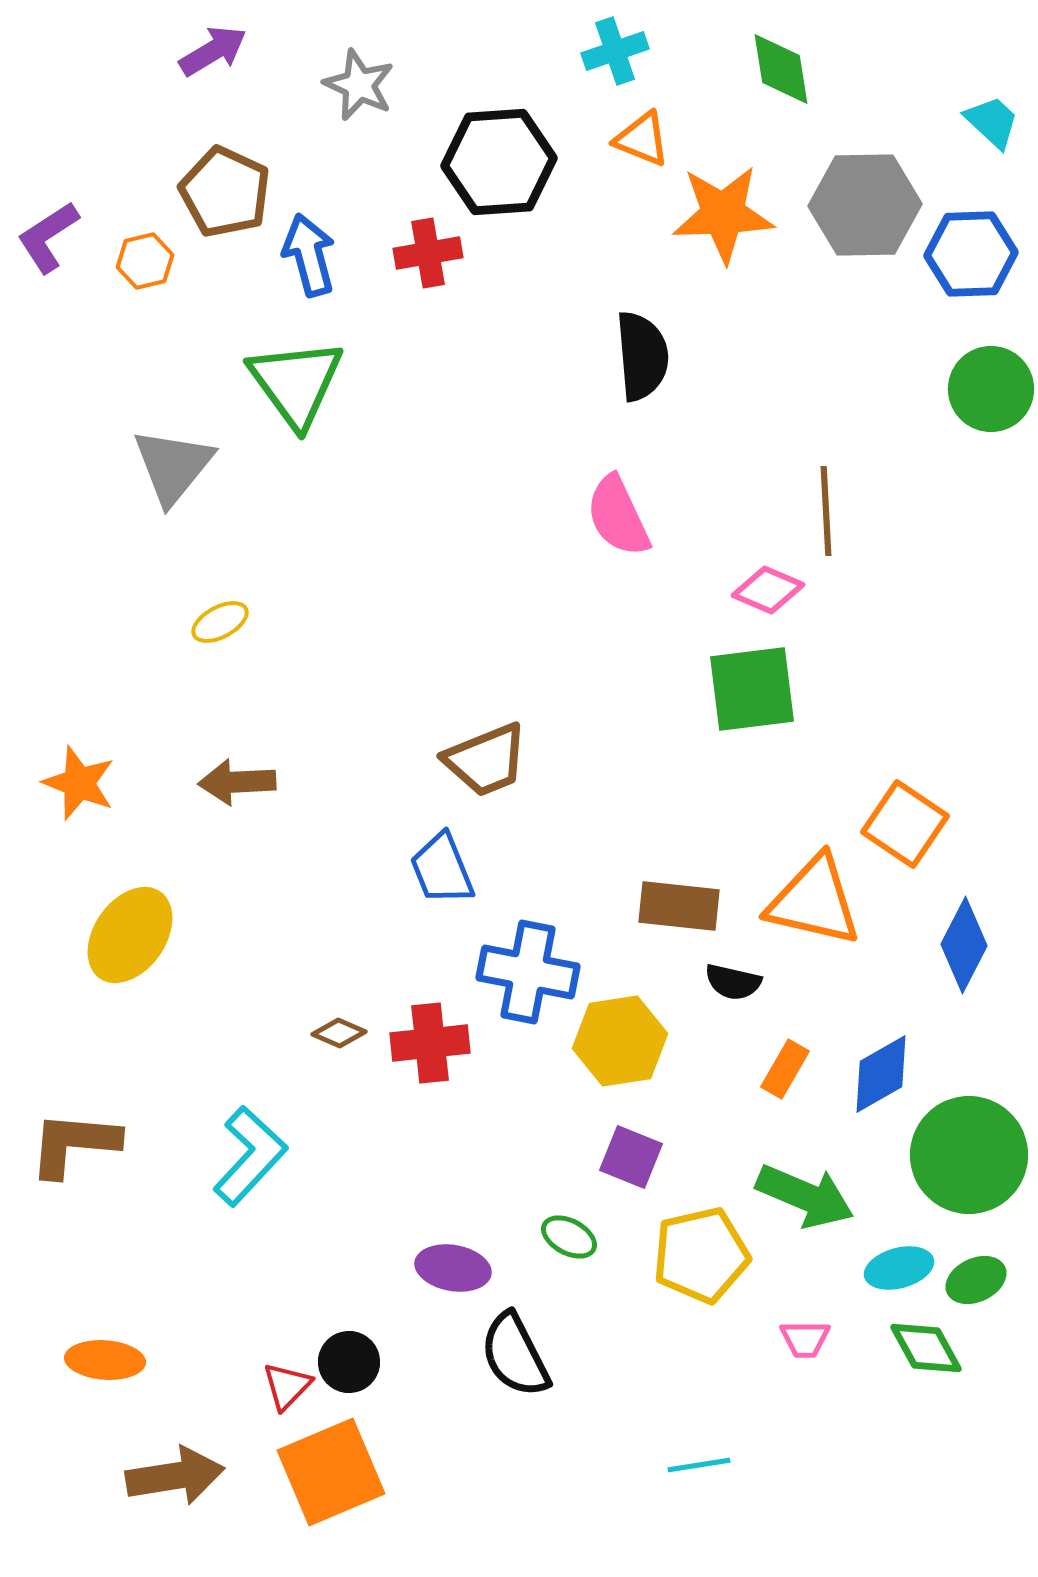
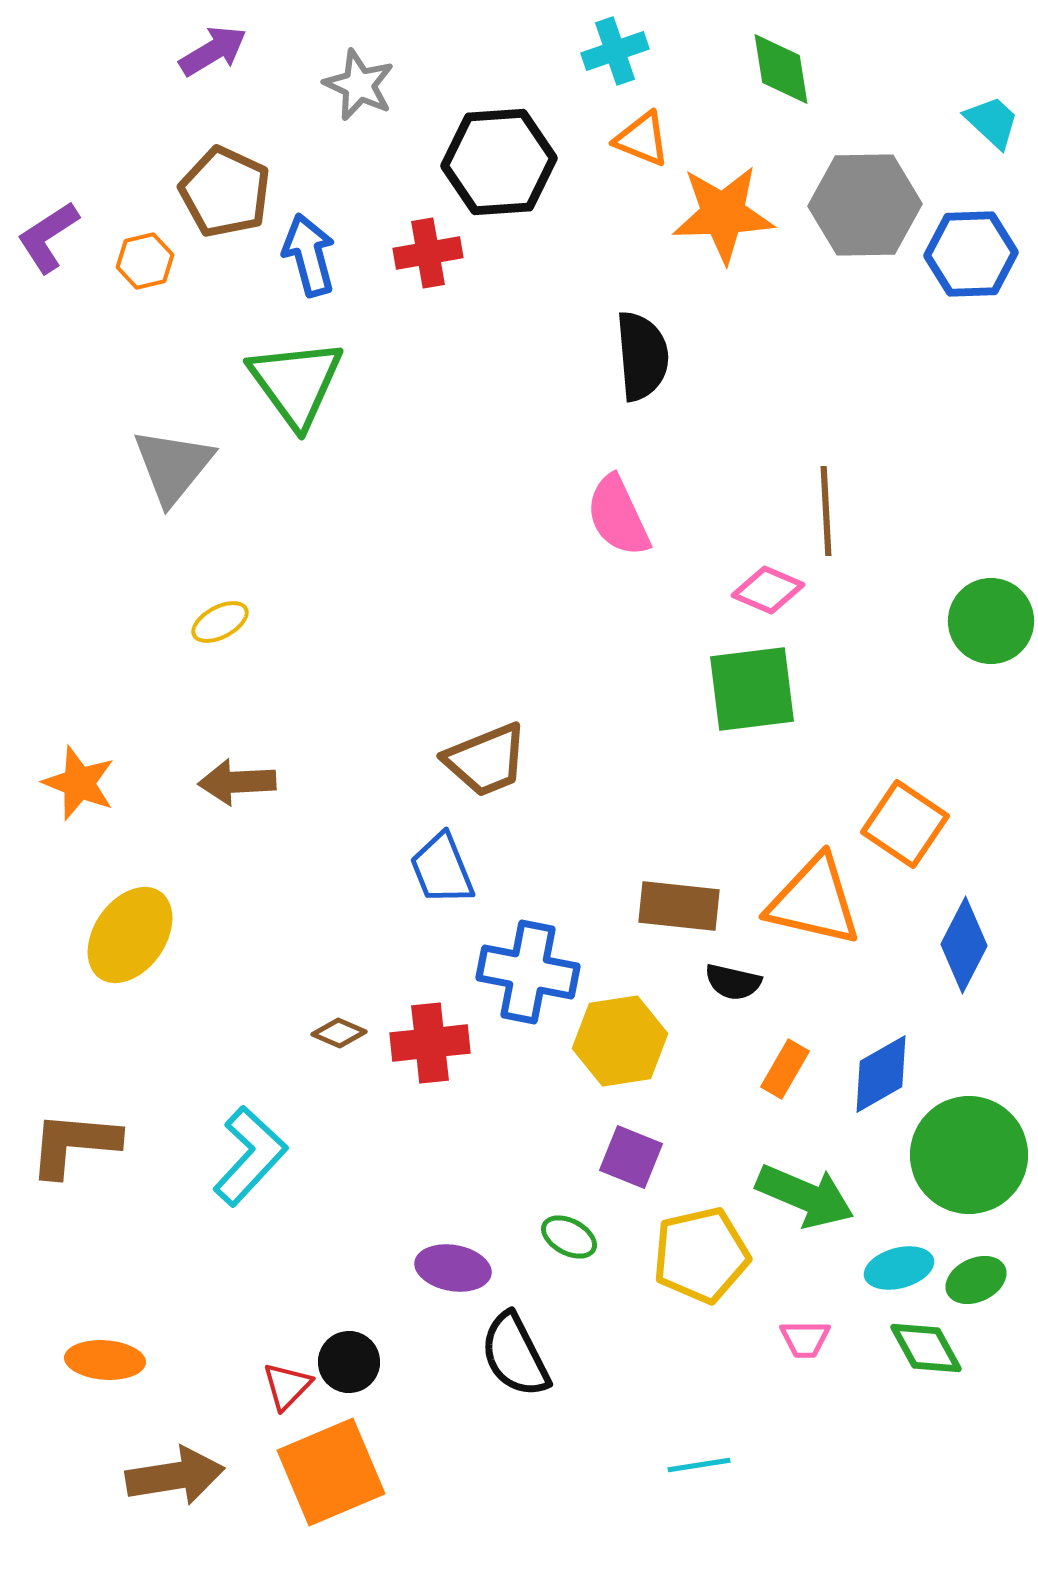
green circle at (991, 389): moved 232 px down
